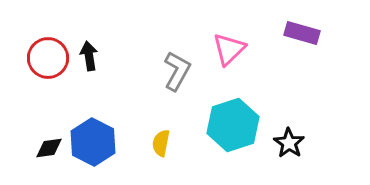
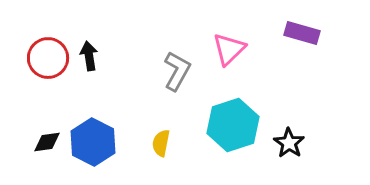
black diamond: moved 2 px left, 6 px up
